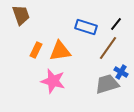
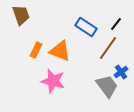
blue rectangle: rotated 15 degrees clockwise
orange triangle: rotated 30 degrees clockwise
blue cross: rotated 24 degrees clockwise
gray trapezoid: moved 2 px down; rotated 70 degrees clockwise
